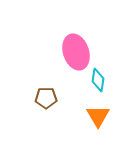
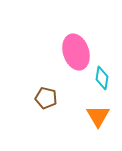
cyan diamond: moved 4 px right, 2 px up
brown pentagon: rotated 15 degrees clockwise
